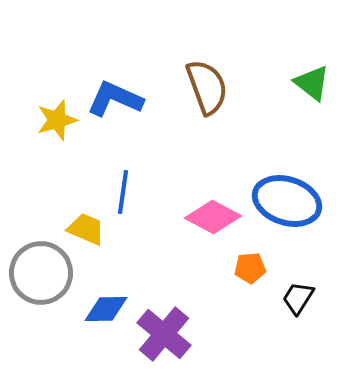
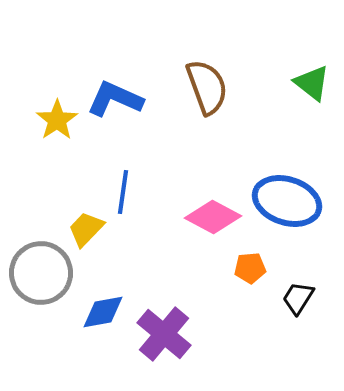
yellow star: rotated 18 degrees counterclockwise
yellow trapezoid: rotated 69 degrees counterclockwise
blue diamond: moved 3 px left, 3 px down; rotated 9 degrees counterclockwise
